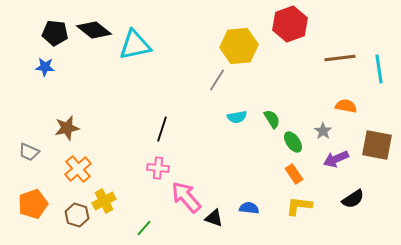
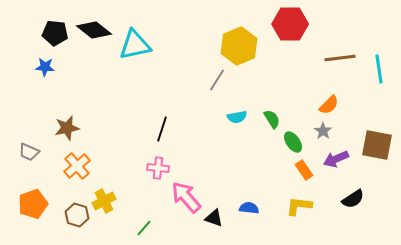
red hexagon: rotated 20 degrees clockwise
yellow hexagon: rotated 18 degrees counterclockwise
orange semicircle: moved 17 px left, 1 px up; rotated 125 degrees clockwise
orange cross: moved 1 px left, 3 px up
orange rectangle: moved 10 px right, 4 px up
